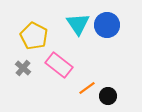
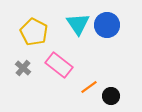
yellow pentagon: moved 4 px up
orange line: moved 2 px right, 1 px up
black circle: moved 3 px right
